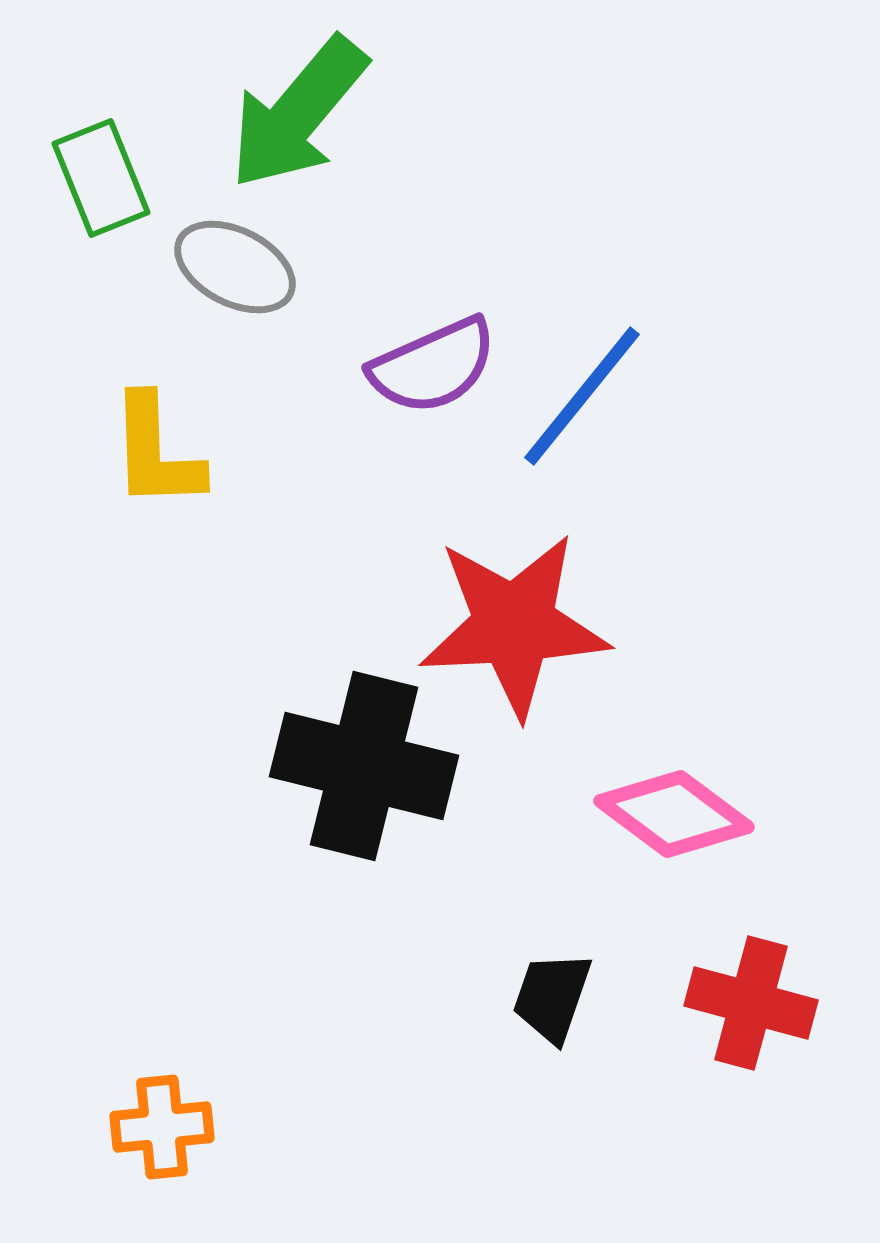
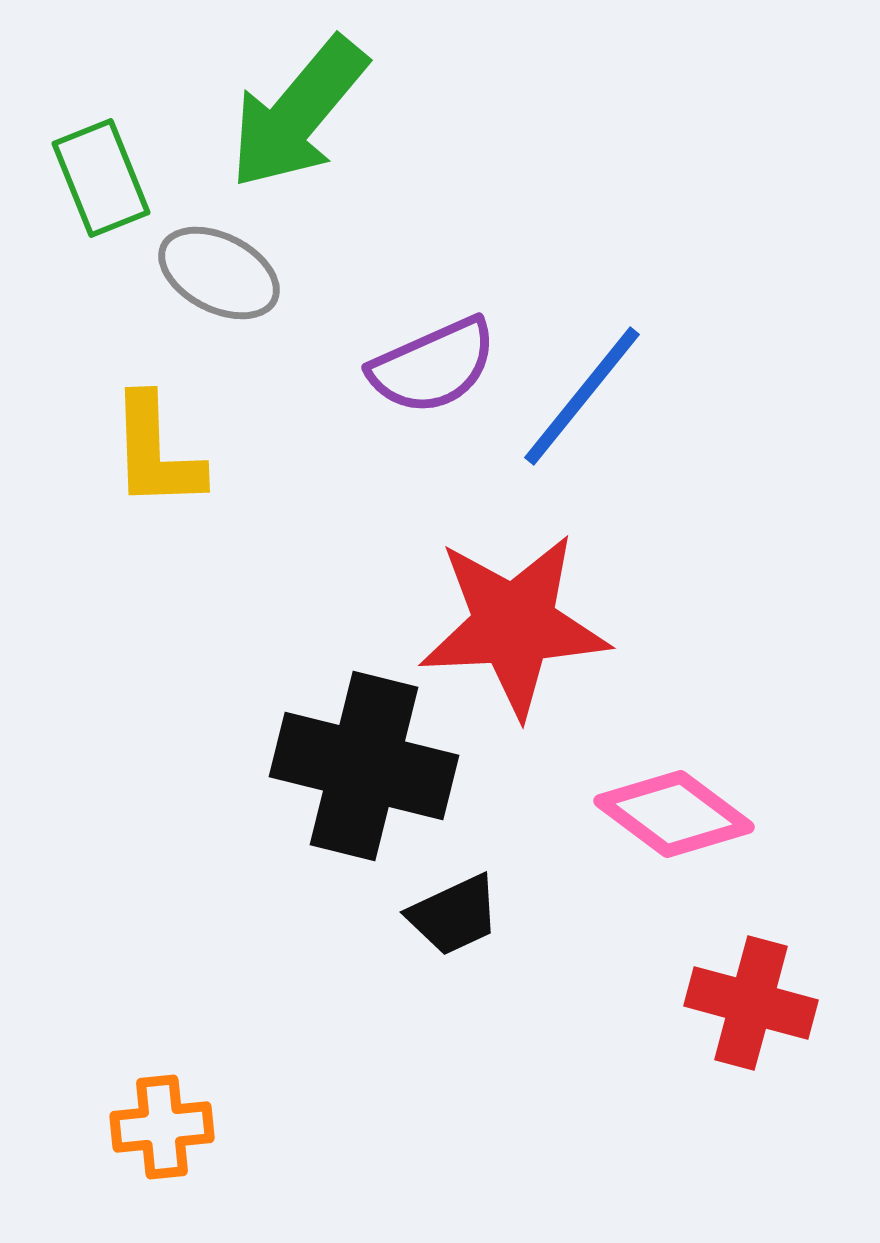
gray ellipse: moved 16 px left, 6 px down
black trapezoid: moved 98 px left, 82 px up; rotated 134 degrees counterclockwise
